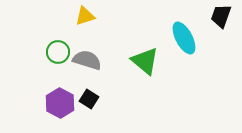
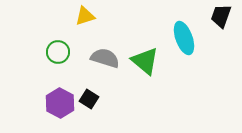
cyan ellipse: rotated 8 degrees clockwise
gray semicircle: moved 18 px right, 2 px up
